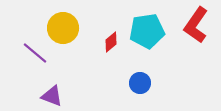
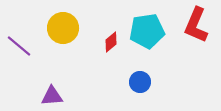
red L-shape: rotated 12 degrees counterclockwise
purple line: moved 16 px left, 7 px up
blue circle: moved 1 px up
purple triangle: rotated 25 degrees counterclockwise
